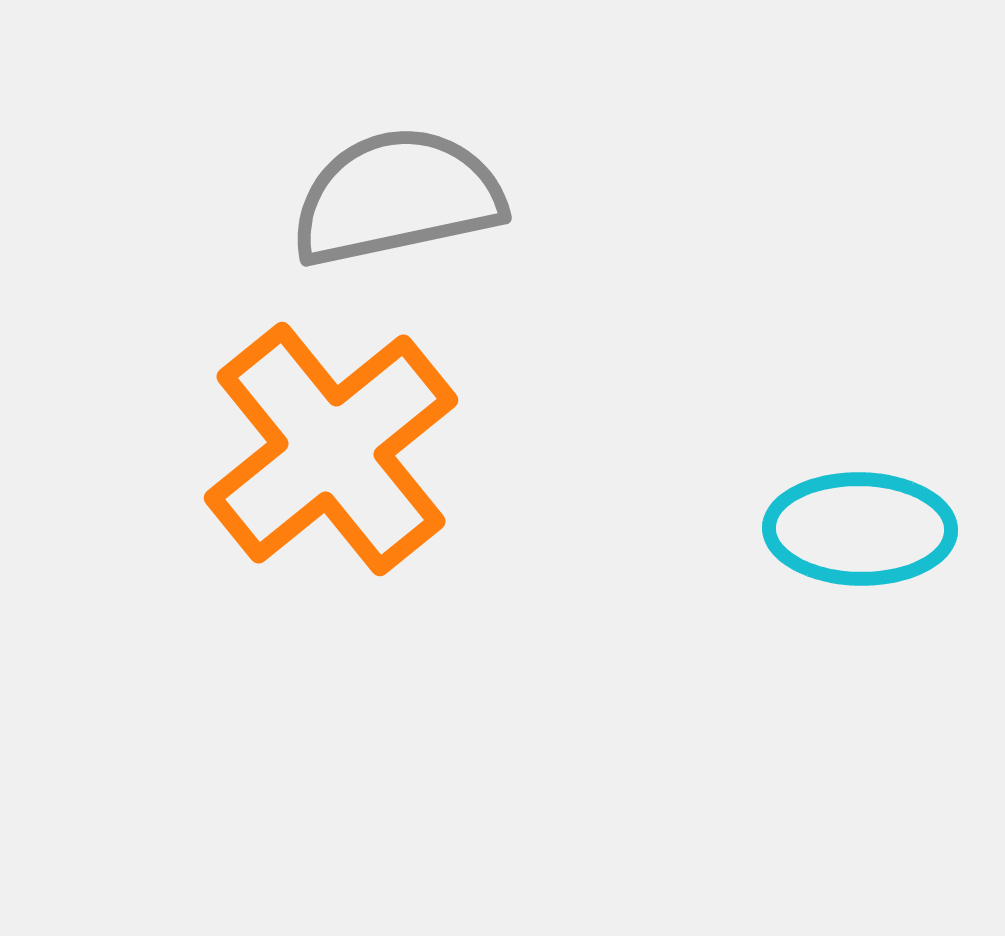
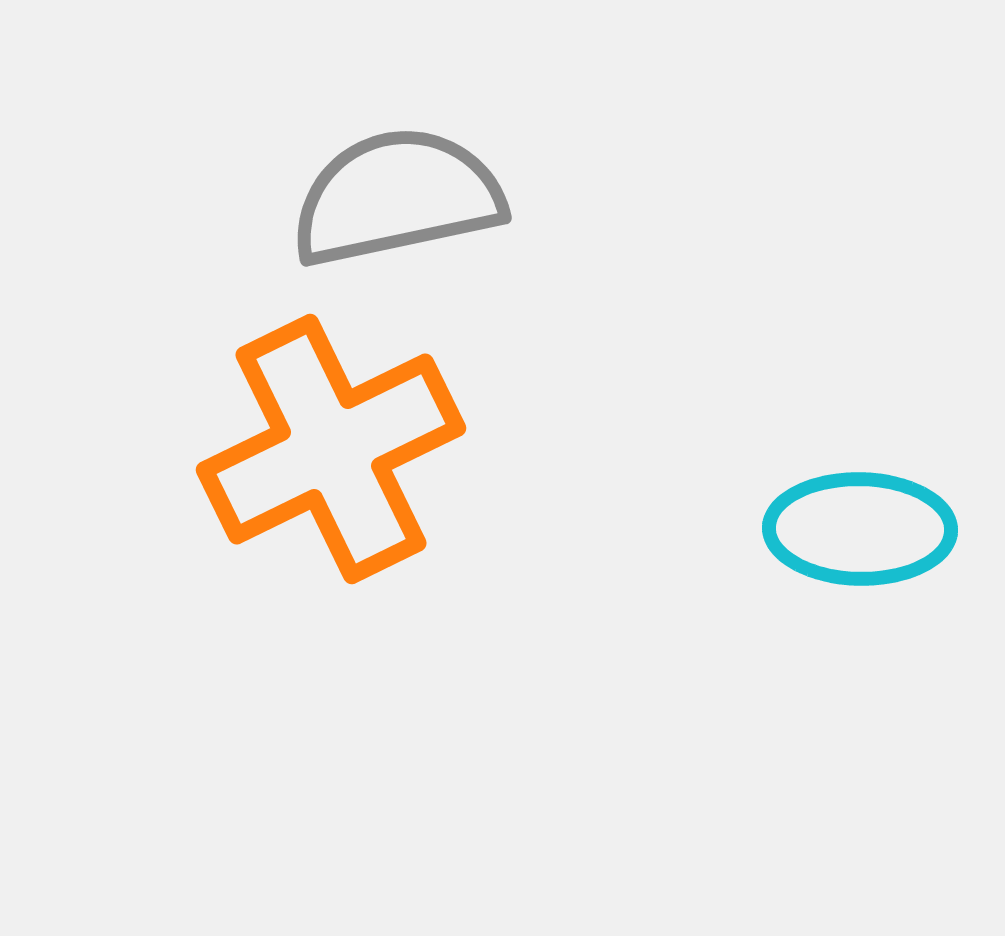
orange cross: rotated 13 degrees clockwise
